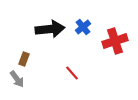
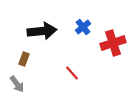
black arrow: moved 8 px left, 2 px down
red cross: moved 2 px left, 2 px down
gray arrow: moved 5 px down
